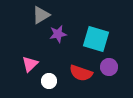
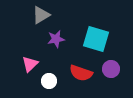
purple star: moved 2 px left, 5 px down
purple circle: moved 2 px right, 2 px down
